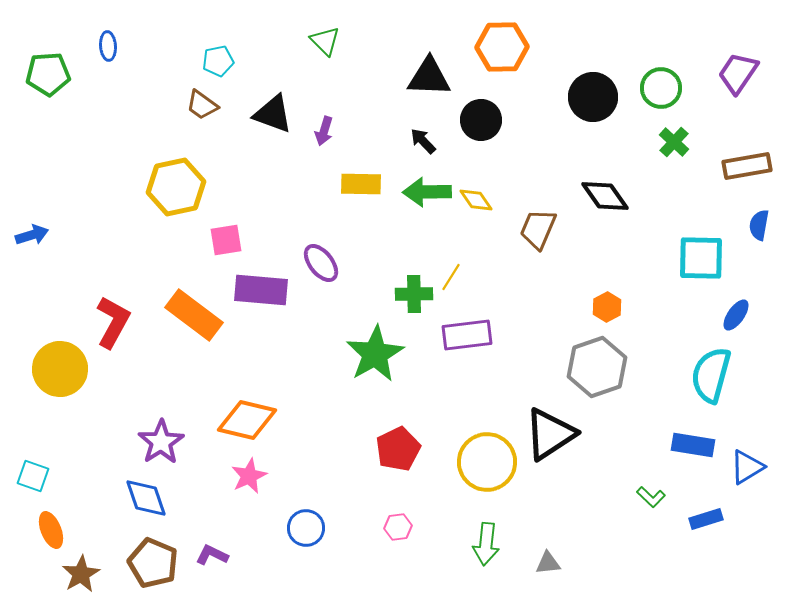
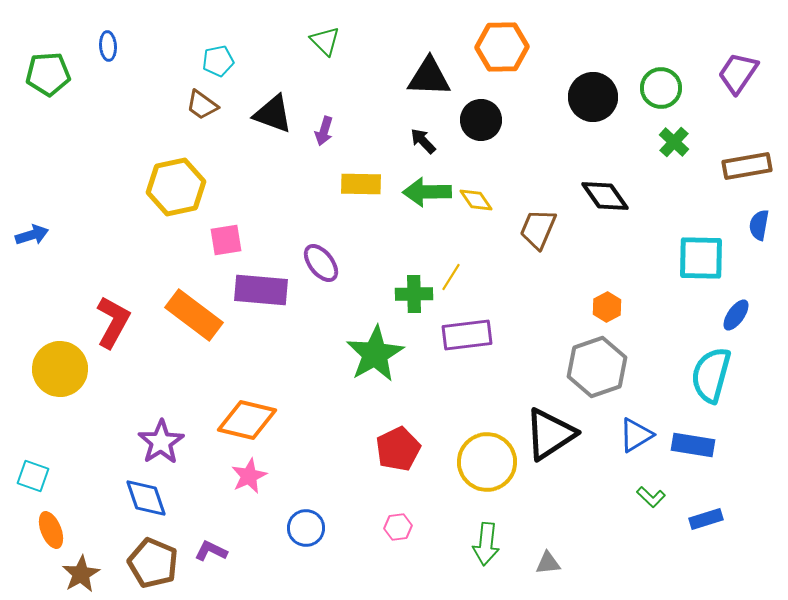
blue triangle at (747, 467): moved 111 px left, 32 px up
purple L-shape at (212, 555): moved 1 px left, 4 px up
